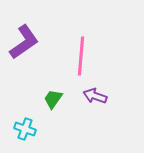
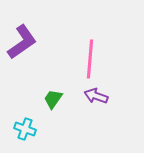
purple L-shape: moved 2 px left
pink line: moved 9 px right, 3 px down
purple arrow: moved 1 px right
